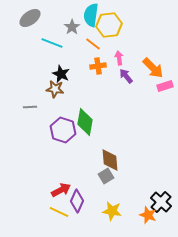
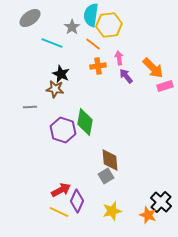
yellow star: rotated 24 degrees counterclockwise
